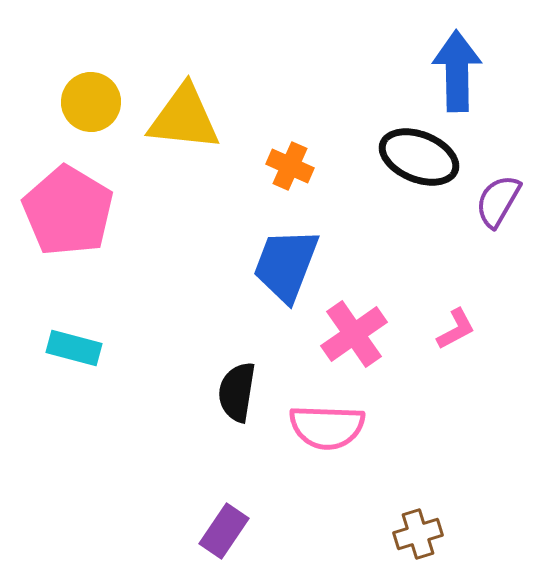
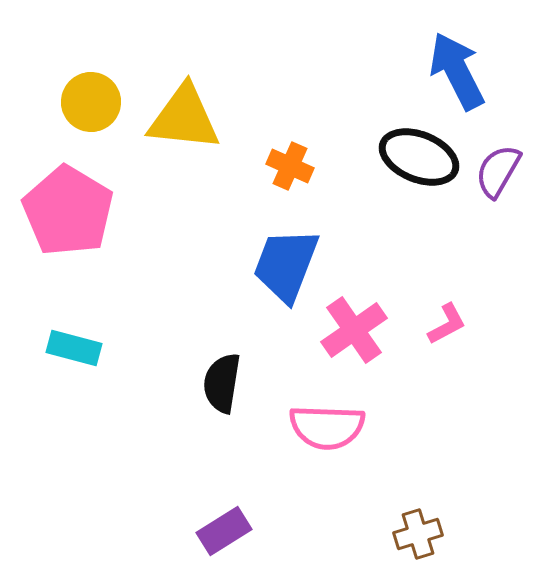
blue arrow: rotated 26 degrees counterclockwise
purple semicircle: moved 30 px up
pink L-shape: moved 9 px left, 5 px up
pink cross: moved 4 px up
black semicircle: moved 15 px left, 9 px up
purple rectangle: rotated 24 degrees clockwise
